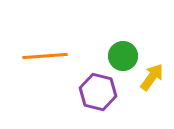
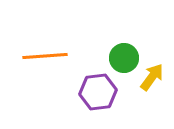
green circle: moved 1 px right, 2 px down
purple hexagon: rotated 21 degrees counterclockwise
